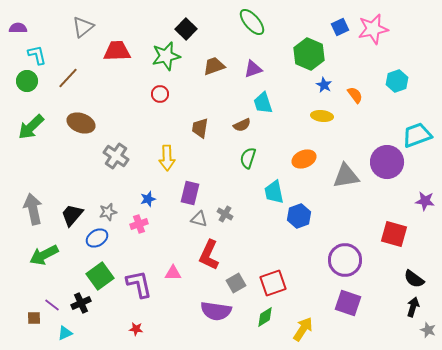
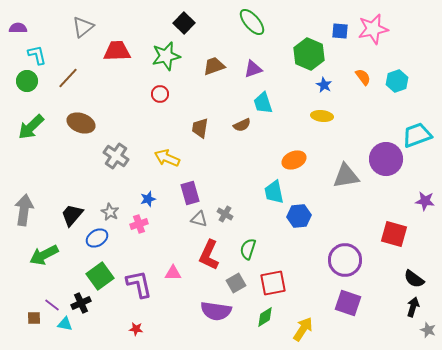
blue square at (340, 27): moved 4 px down; rotated 30 degrees clockwise
black square at (186, 29): moved 2 px left, 6 px up
orange semicircle at (355, 95): moved 8 px right, 18 px up
yellow arrow at (167, 158): rotated 115 degrees clockwise
green semicircle at (248, 158): moved 91 px down
orange ellipse at (304, 159): moved 10 px left, 1 px down
purple circle at (387, 162): moved 1 px left, 3 px up
purple rectangle at (190, 193): rotated 30 degrees counterclockwise
gray arrow at (33, 209): moved 9 px left, 1 px down; rotated 20 degrees clockwise
gray star at (108, 212): moved 2 px right; rotated 30 degrees counterclockwise
blue hexagon at (299, 216): rotated 15 degrees clockwise
red square at (273, 283): rotated 8 degrees clockwise
cyan triangle at (65, 333): moved 9 px up; rotated 35 degrees clockwise
